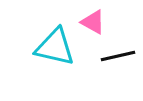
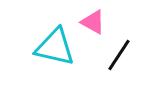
black line: moved 1 px right, 1 px up; rotated 44 degrees counterclockwise
